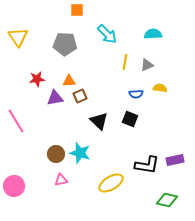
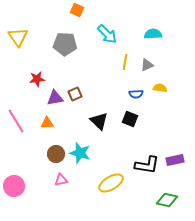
orange square: rotated 24 degrees clockwise
orange triangle: moved 22 px left, 42 px down
brown square: moved 5 px left, 2 px up
